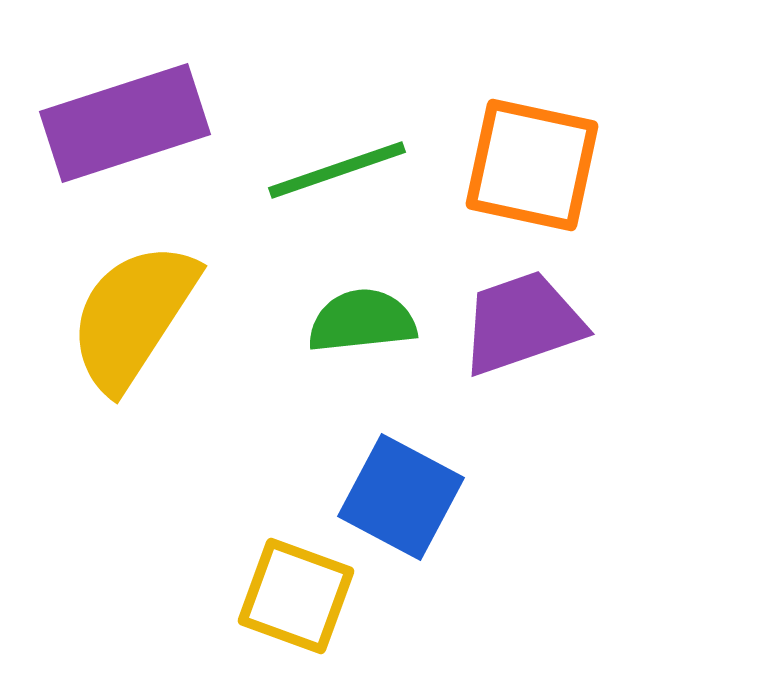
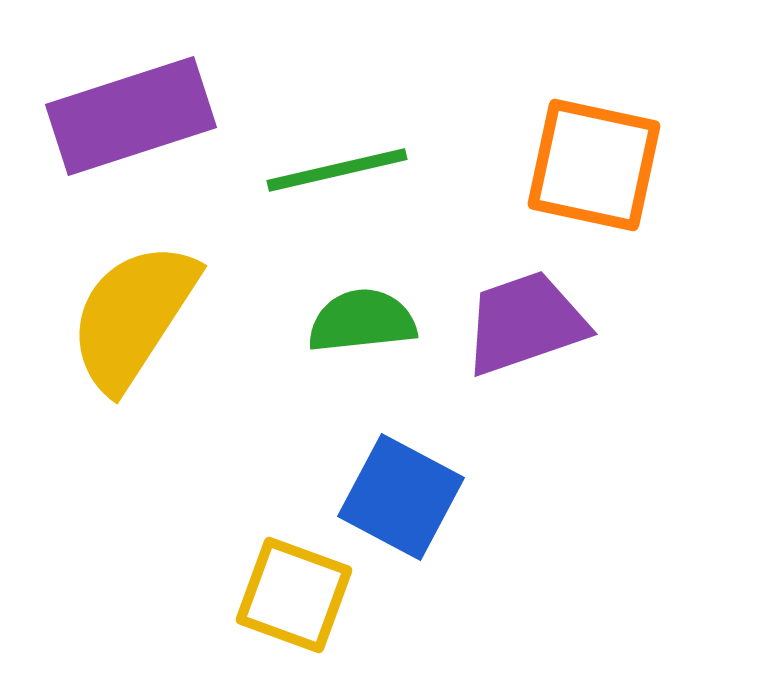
purple rectangle: moved 6 px right, 7 px up
orange square: moved 62 px right
green line: rotated 6 degrees clockwise
purple trapezoid: moved 3 px right
yellow square: moved 2 px left, 1 px up
